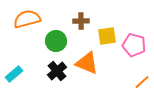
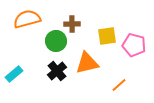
brown cross: moved 9 px left, 3 px down
orange triangle: rotated 35 degrees counterclockwise
orange line: moved 23 px left, 3 px down
